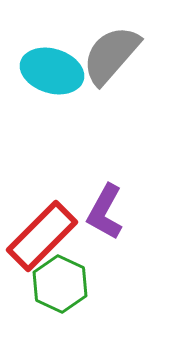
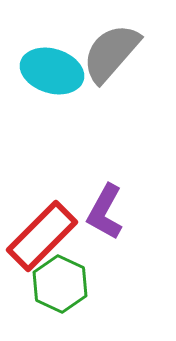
gray semicircle: moved 2 px up
